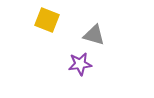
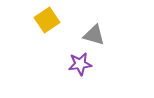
yellow square: rotated 35 degrees clockwise
